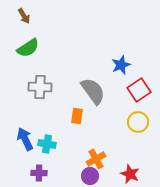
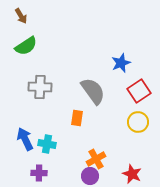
brown arrow: moved 3 px left
green semicircle: moved 2 px left, 2 px up
blue star: moved 2 px up
red square: moved 1 px down
orange rectangle: moved 2 px down
red star: moved 2 px right
